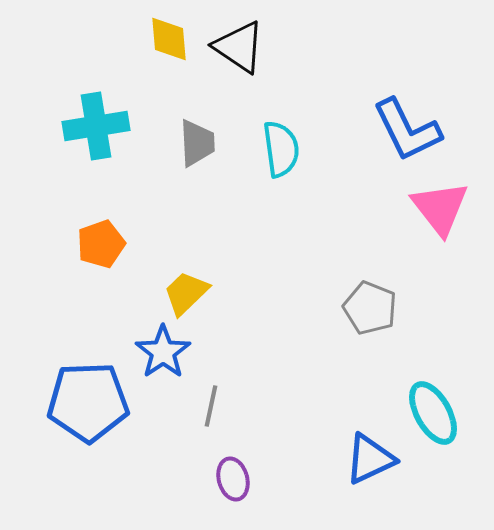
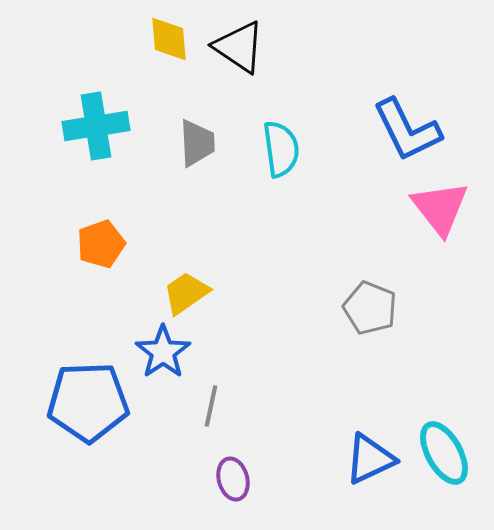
yellow trapezoid: rotated 9 degrees clockwise
cyan ellipse: moved 11 px right, 40 px down
